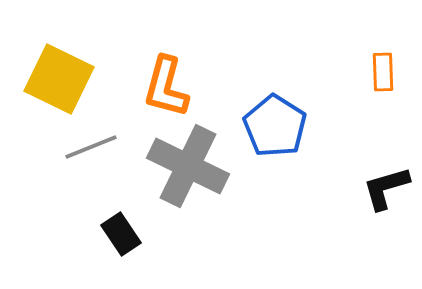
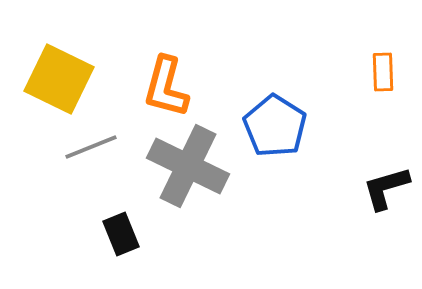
black rectangle: rotated 12 degrees clockwise
